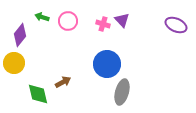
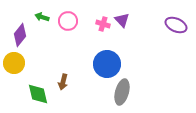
brown arrow: rotated 133 degrees clockwise
